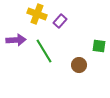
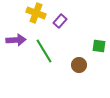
yellow cross: moved 1 px left, 1 px up
